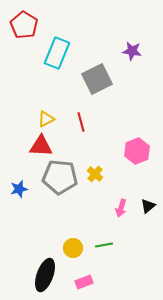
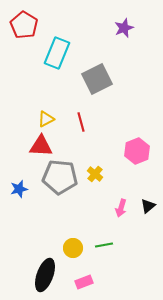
purple star: moved 8 px left, 23 px up; rotated 30 degrees counterclockwise
